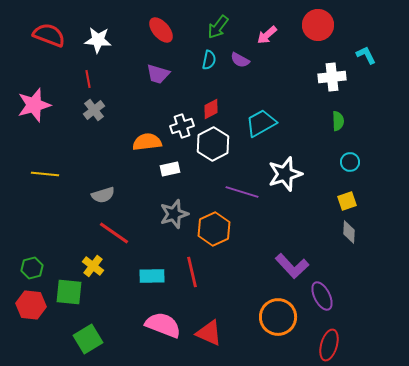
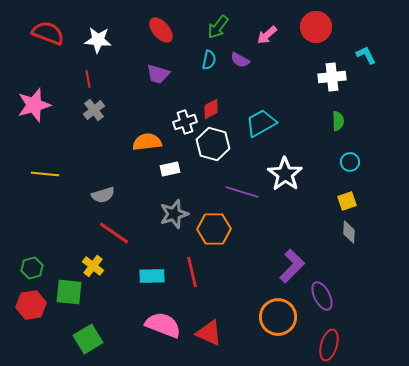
red circle at (318, 25): moved 2 px left, 2 px down
red semicircle at (49, 35): moved 1 px left, 2 px up
white cross at (182, 126): moved 3 px right, 4 px up
white hexagon at (213, 144): rotated 16 degrees counterclockwise
white star at (285, 174): rotated 20 degrees counterclockwise
orange hexagon at (214, 229): rotated 24 degrees clockwise
purple L-shape at (292, 266): rotated 92 degrees counterclockwise
red hexagon at (31, 305): rotated 16 degrees counterclockwise
